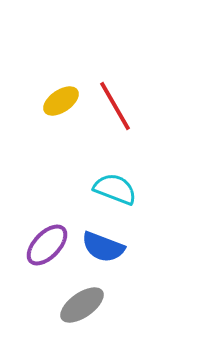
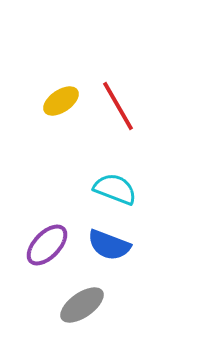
red line: moved 3 px right
blue semicircle: moved 6 px right, 2 px up
